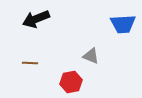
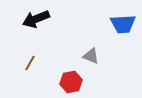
brown line: rotated 63 degrees counterclockwise
